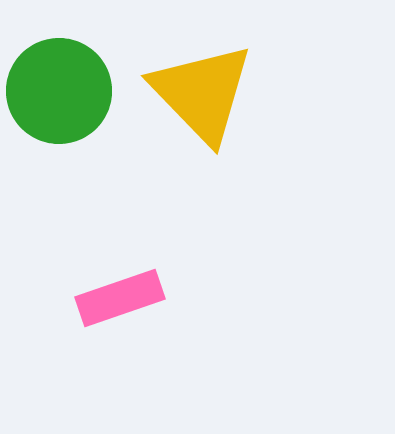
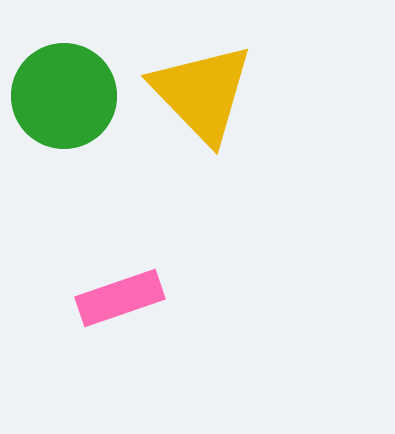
green circle: moved 5 px right, 5 px down
